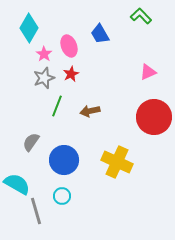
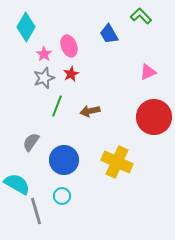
cyan diamond: moved 3 px left, 1 px up
blue trapezoid: moved 9 px right
